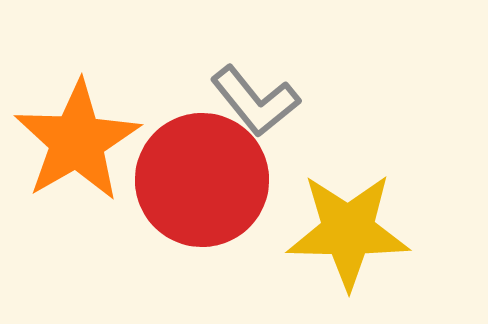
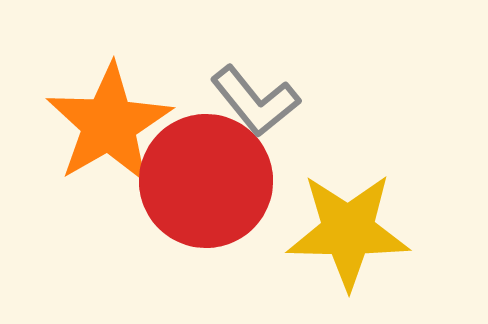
orange star: moved 32 px right, 17 px up
red circle: moved 4 px right, 1 px down
